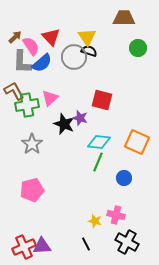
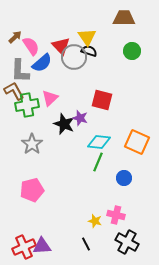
red triangle: moved 10 px right, 9 px down
green circle: moved 6 px left, 3 px down
gray L-shape: moved 2 px left, 9 px down
